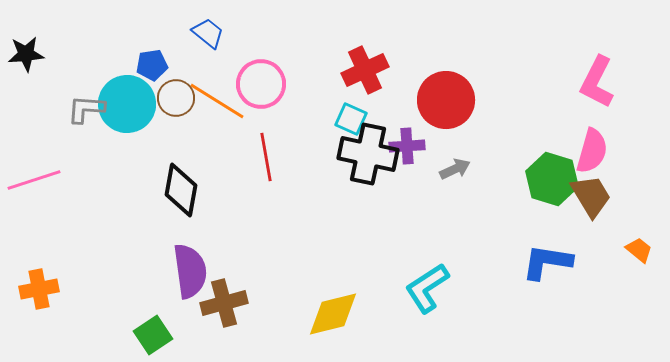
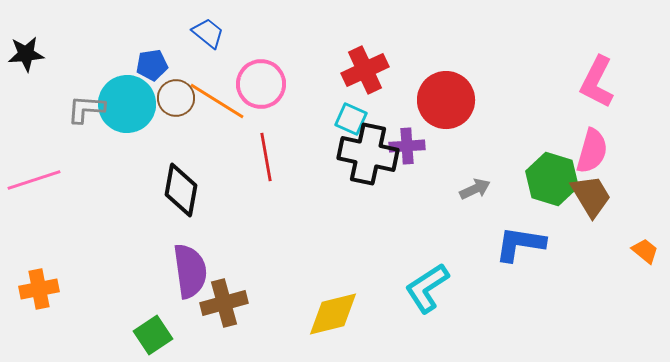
gray arrow: moved 20 px right, 20 px down
orange trapezoid: moved 6 px right, 1 px down
blue L-shape: moved 27 px left, 18 px up
